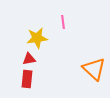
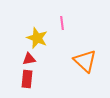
pink line: moved 1 px left, 1 px down
yellow star: rotated 30 degrees clockwise
orange triangle: moved 9 px left, 8 px up
